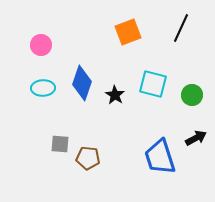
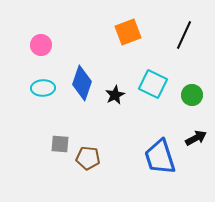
black line: moved 3 px right, 7 px down
cyan square: rotated 12 degrees clockwise
black star: rotated 12 degrees clockwise
